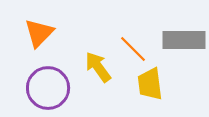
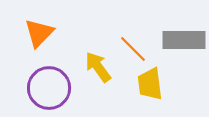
purple circle: moved 1 px right
